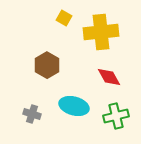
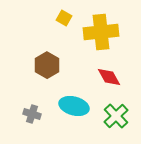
green cross: rotated 30 degrees counterclockwise
